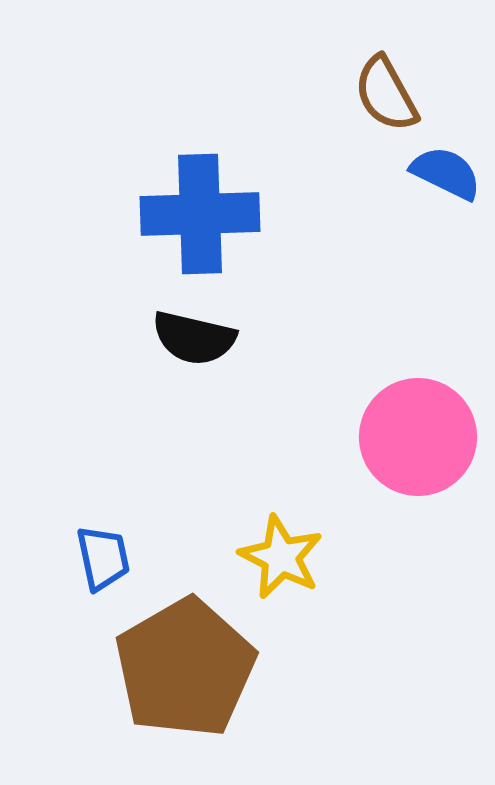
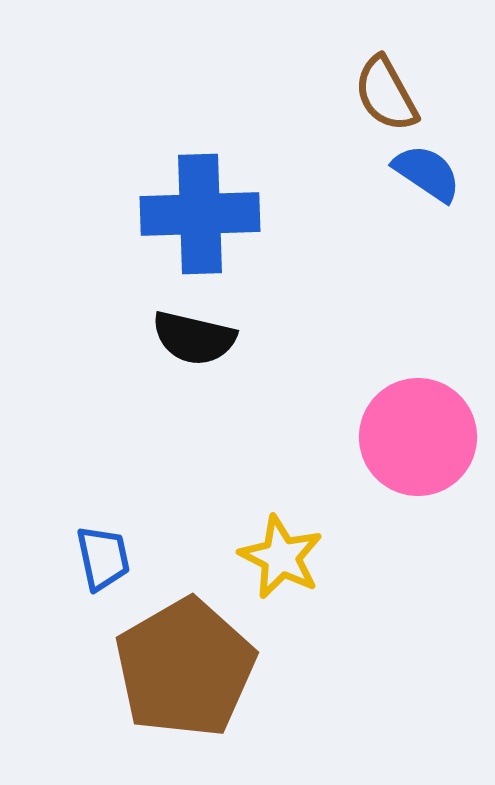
blue semicircle: moved 19 px left; rotated 8 degrees clockwise
